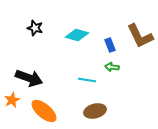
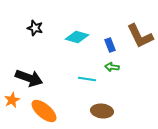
cyan diamond: moved 2 px down
cyan line: moved 1 px up
brown ellipse: moved 7 px right; rotated 20 degrees clockwise
